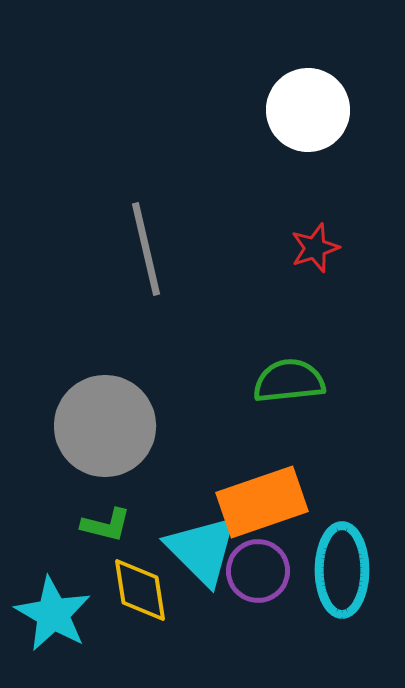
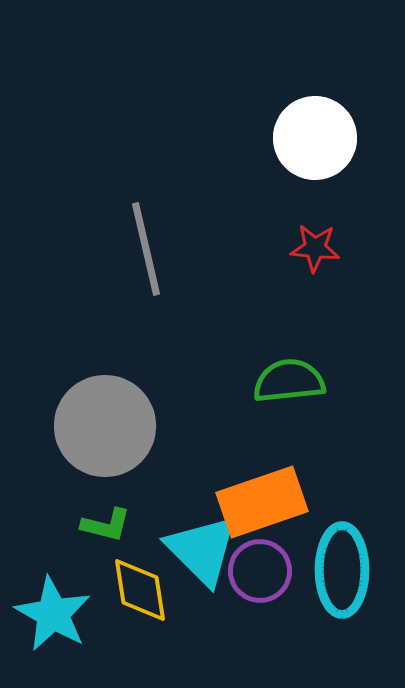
white circle: moved 7 px right, 28 px down
red star: rotated 24 degrees clockwise
purple circle: moved 2 px right
